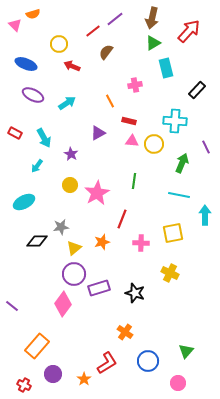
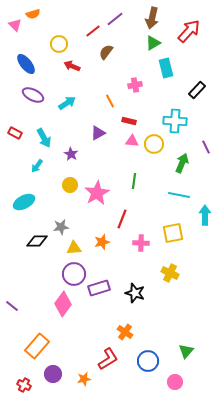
blue ellipse at (26, 64): rotated 30 degrees clockwise
yellow triangle at (74, 248): rotated 35 degrees clockwise
red L-shape at (107, 363): moved 1 px right, 4 px up
orange star at (84, 379): rotated 24 degrees clockwise
pink circle at (178, 383): moved 3 px left, 1 px up
